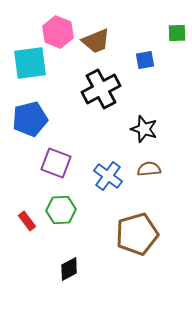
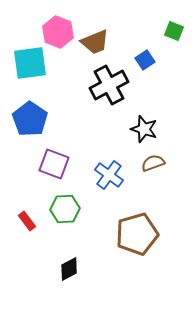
green square: moved 3 px left, 2 px up; rotated 24 degrees clockwise
brown trapezoid: moved 1 px left, 1 px down
blue square: rotated 24 degrees counterclockwise
black cross: moved 8 px right, 4 px up
blue pentagon: rotated 24 degrees counterclockwise
purple square: moved 2 px left, 1 px down
brown semicircle: moved 4 px right, 6 px up; rotated 15 degrees counterclockwise
blue cross: moved 1 px right, 1 px up
green hexagon: moved 4 px right, 1 px up
